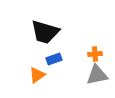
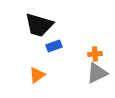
black trapezoid: moved 6 px left, 7 px up
blue rectangle: moved 13 px up
gray triangle: moved 2 px up; rotated 15 degrees counterclockwise
